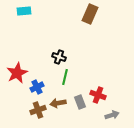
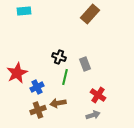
brown rectangle: rotated 18 degrees clockwise
red cross: rotated 14 degrees clockwise
gray rectangle: moved 5 px right, 38 px up
gray arrow: moved 19 px left
